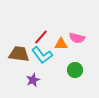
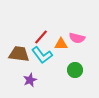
purple star: moved 3 px left
